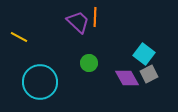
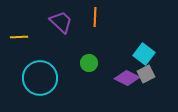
purple trapezoid: moved 17 px left
yellow line: rotated 30 degrees counterclockwise
gray square: moved 3 px left
purple diamond: rotated 35 degrees counterclockwise
cyan circle: moved 4 px up
